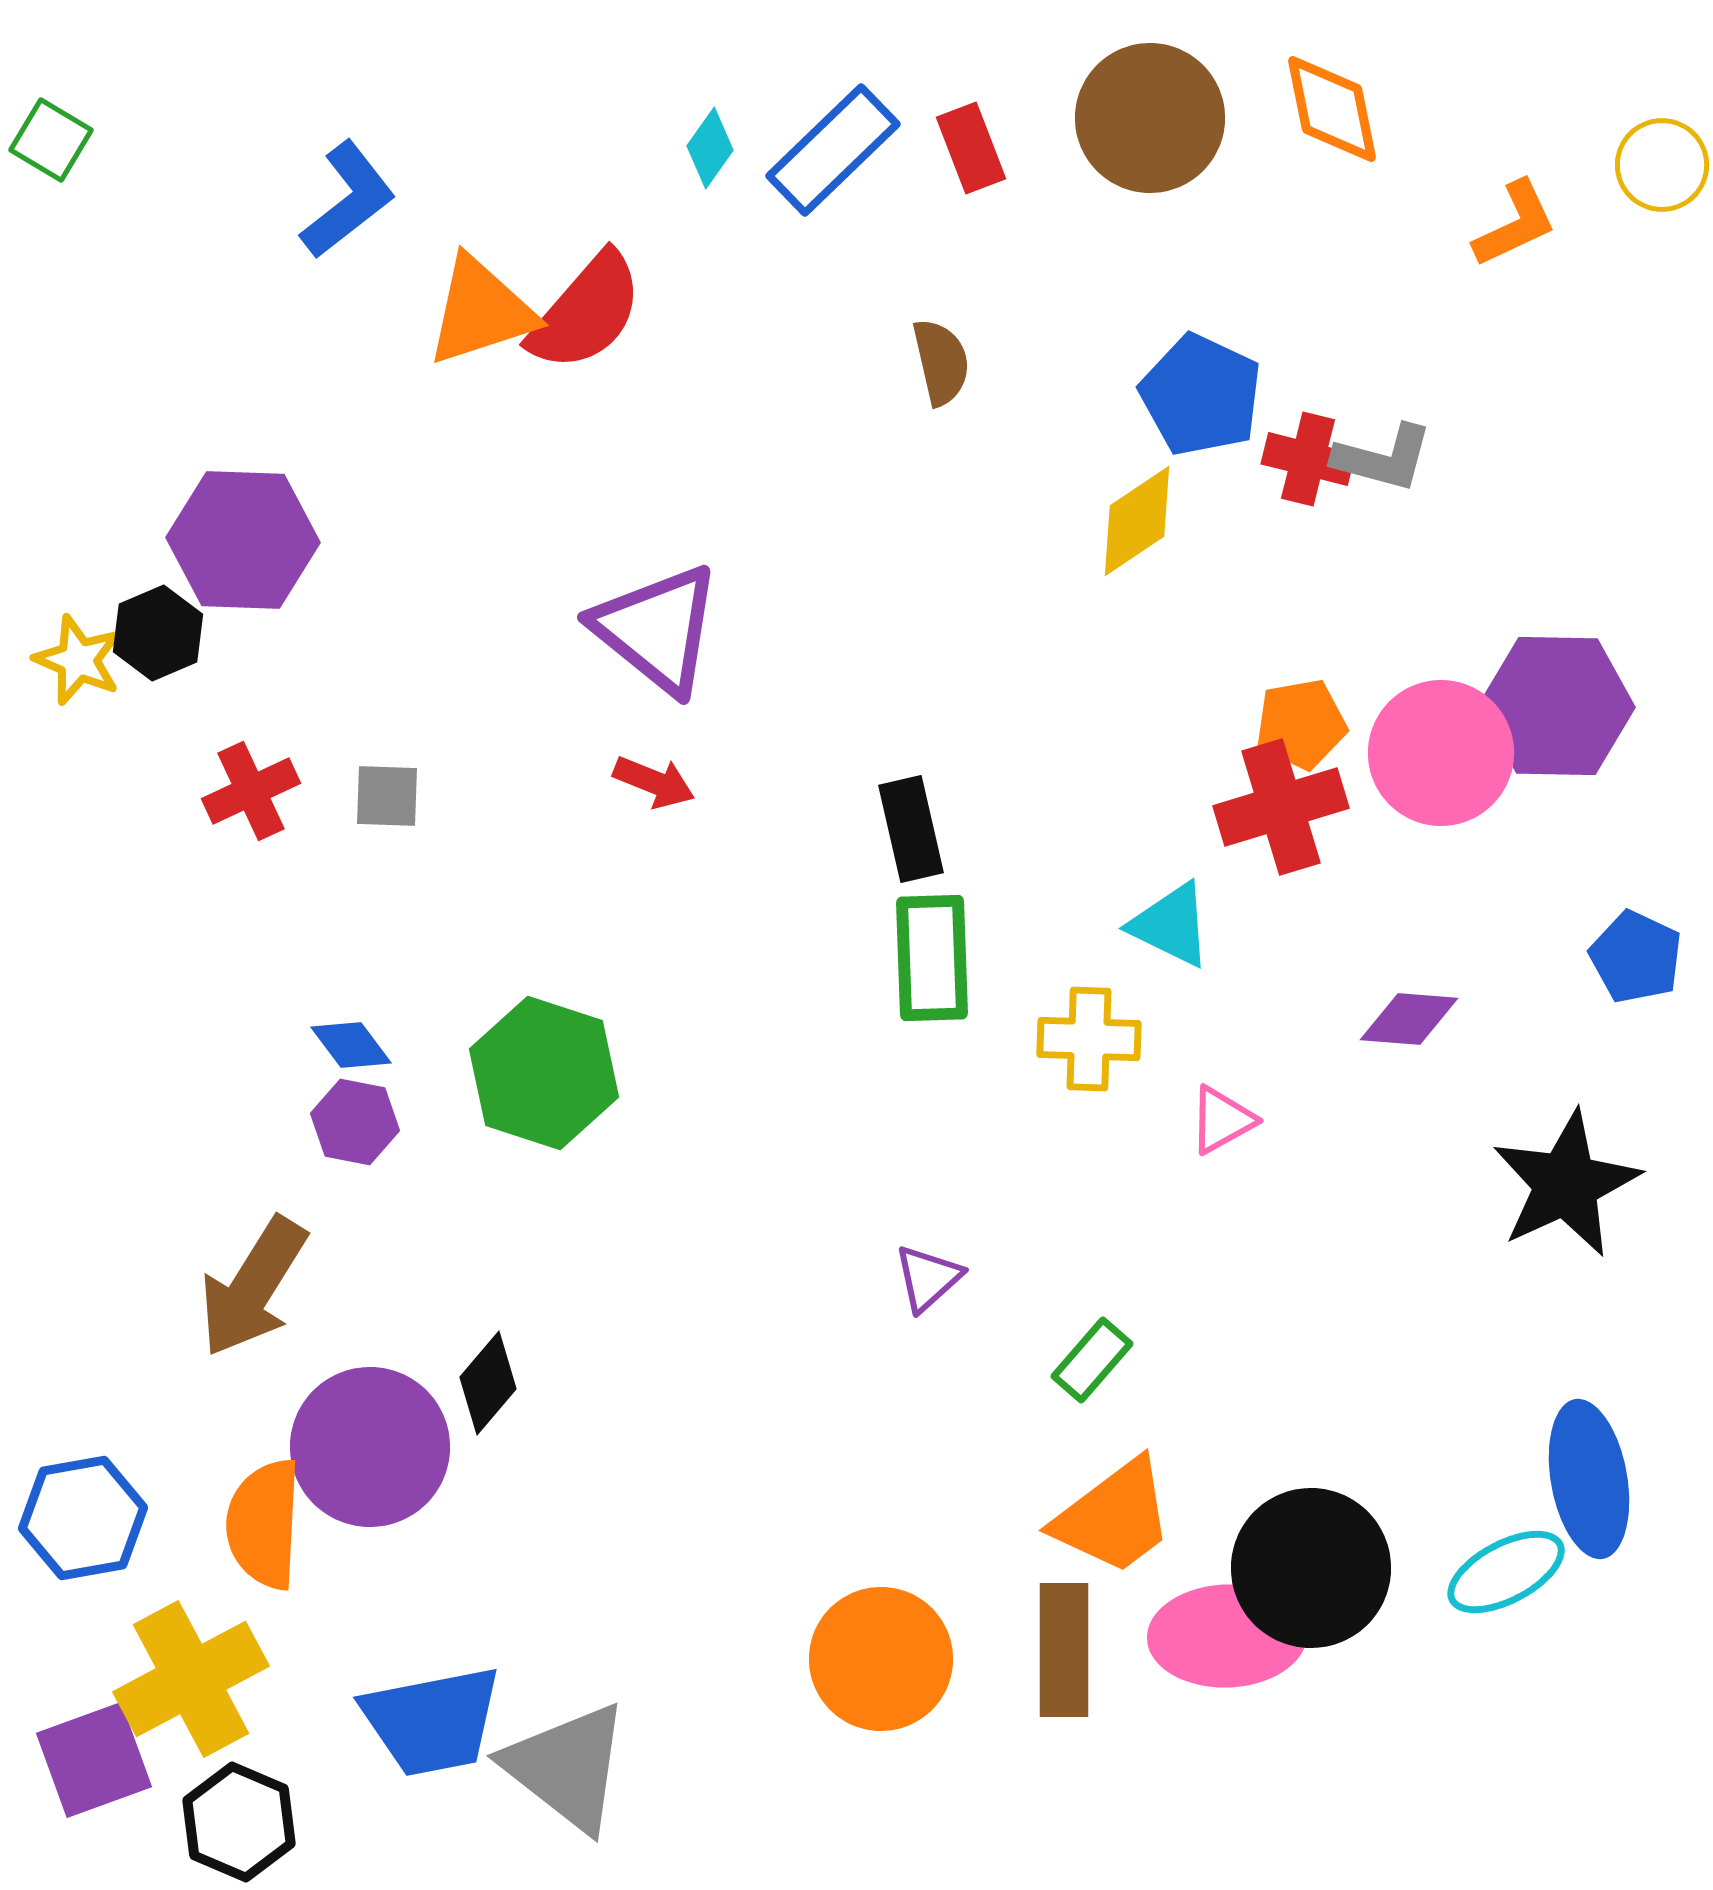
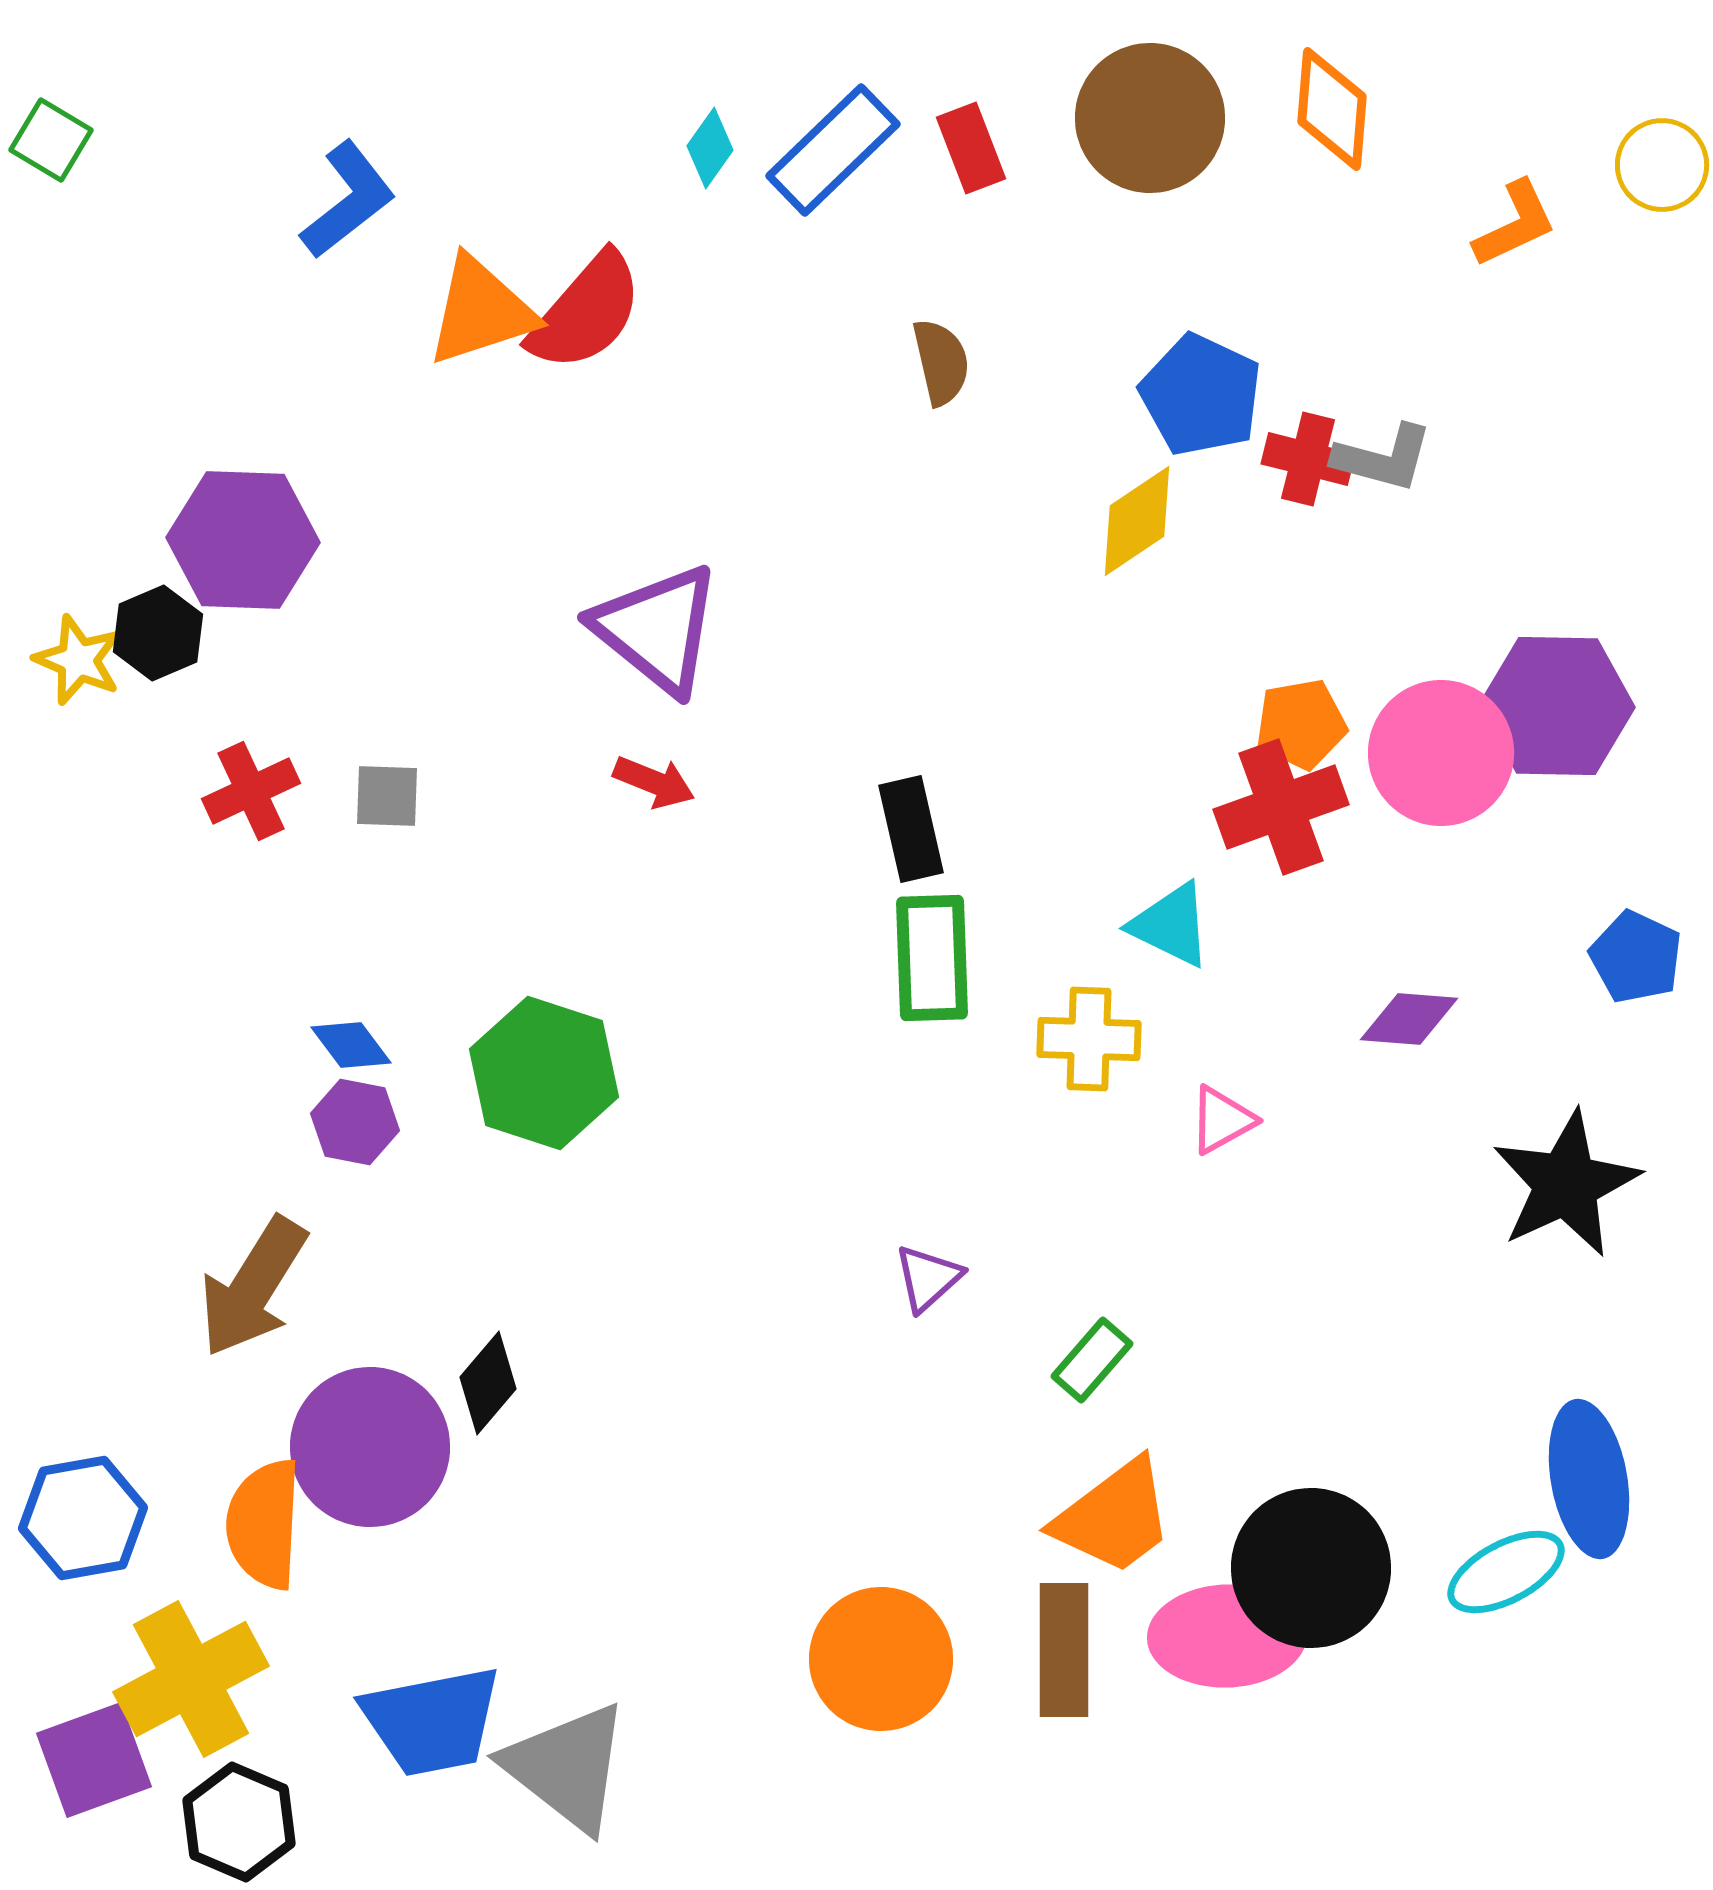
orange diamond at (1332, 109): rotated 16 degrees clockwise
red cross at (1281, 807): rotated 3 degrees counterclockwise
